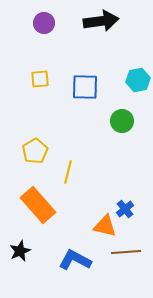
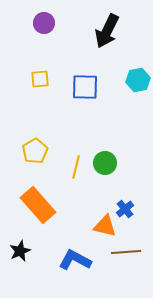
black arrow: moved 6 px right, 10 px down; rotated 124 degrees clockwise
green circle: moved 17 px left, 42 px down
yellow line: moved 8 px right, 5 px up
